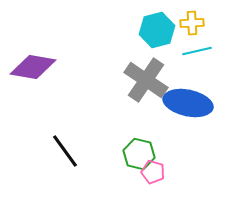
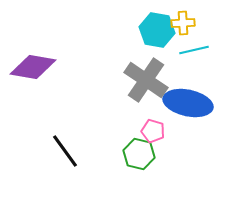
yellow cross: moved 9 px left
cyan hexagon: rotated 24 degrees clockwise
cyan line: moved 3 px left, 1 px up
pink pentagon: moved 41 px up
